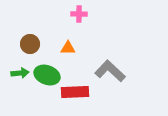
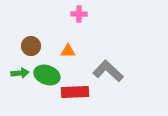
brown circle: moved 1 px right, 2 px down
orange triangle: moved 3 px down
gray L-shape: moved 2 px left
